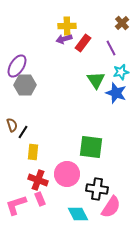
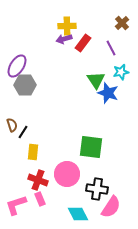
blue star: moved 8 px left
